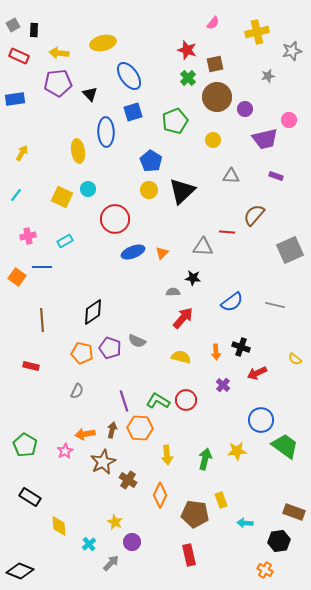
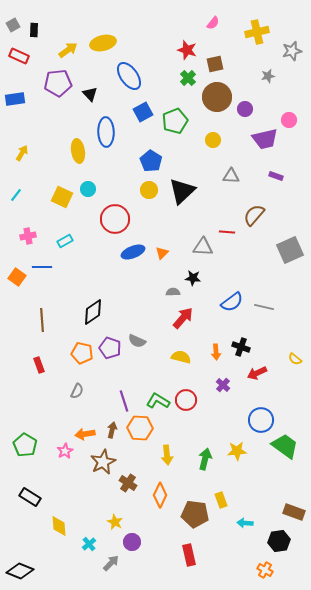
yellow arrow at (59, 53): moved 9 px right, 3 px up; rotated 138 degrees clockwise
blue square at (133, 112): moved 10 px right; rotated 12 degrees counterclockwise
gray line at (275, 305): moved 11 px left, 2 px down
red rectangle at (31, 366): moved 8 px right, 1 px up; rotated 56 degrees clockwise
brown cross at (128, 480): moved 3 px down
